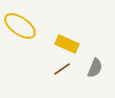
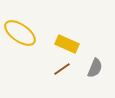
yellow ellipse: moved 7 px down
